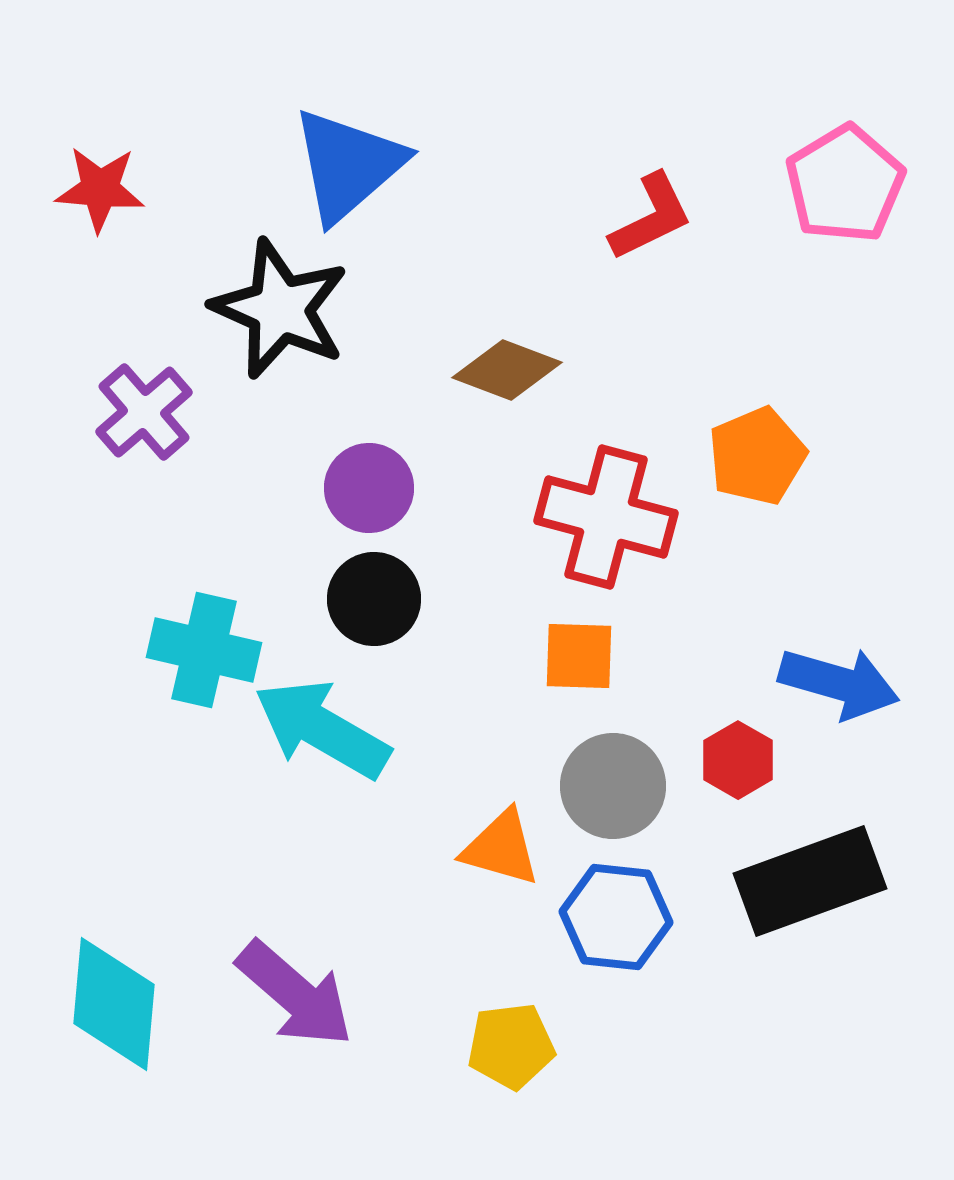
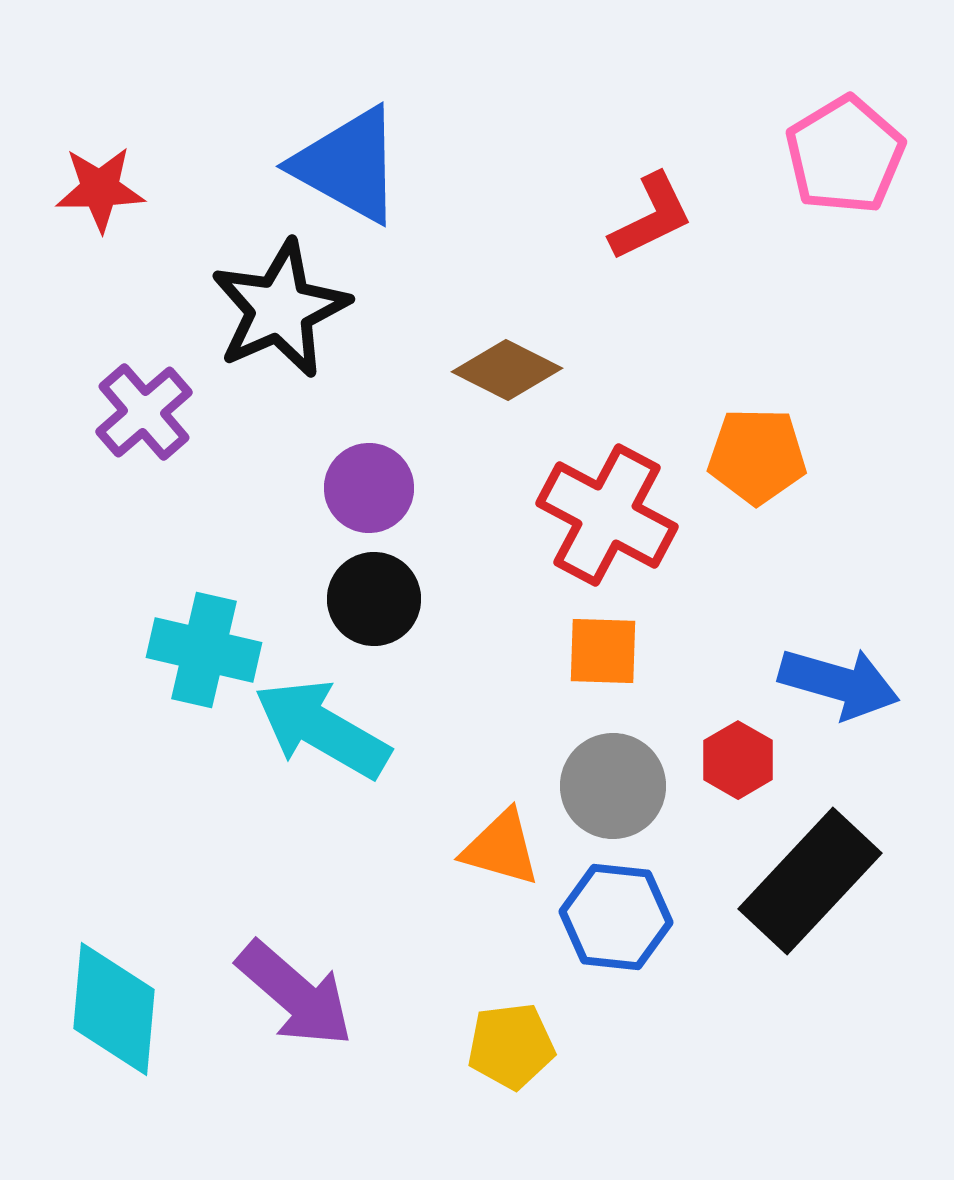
blue triangle: rotated 50 degrees counterclockwise
pink pentagon: moved 29 px up
red star: rotated 6 degrees counterclockwise
black star: rotated 24 degrees clockwise
brown diamond: rotated 6 degrees clockwise
orange pentagon: rotated 24 degrees clockwise
red cross: moved 1 px right, 2 px up; rotated 13 degrees clockwise
orange square: moved 24 px right, 5 px up
black rectangle: rotated 27 degrees counterclockwise
cyan diamond: moved 5 px down
